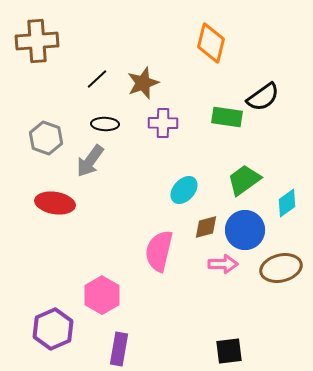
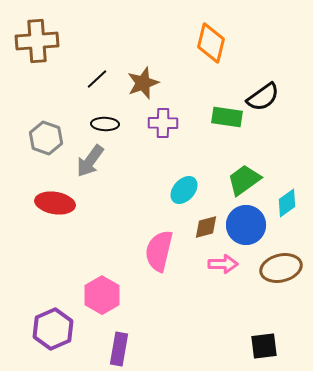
blue circle: moved 1 px right, 5 px up
black square: moved 35 px right, 5 px up
